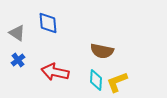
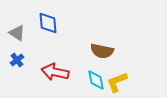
blue cross: moved 1 px left
cyan diamond: rotated 15 degrees counterclockwise
